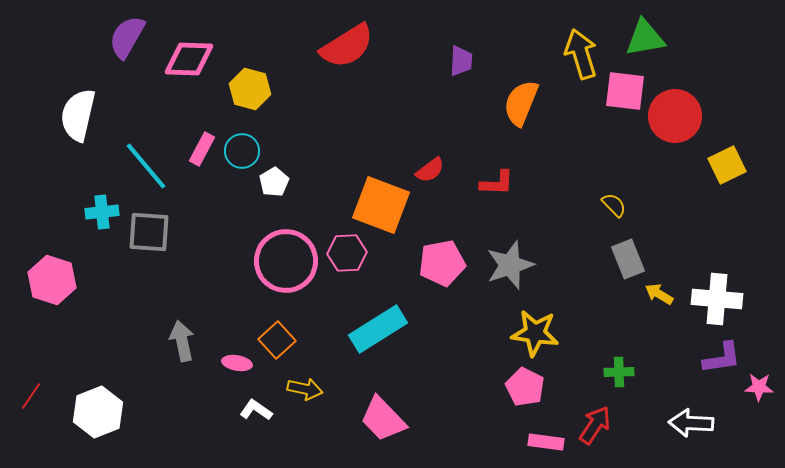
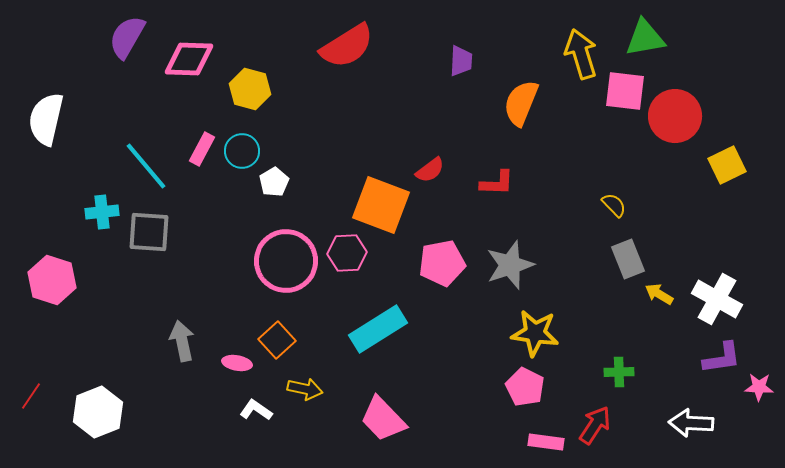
white semicircle at (78, 115): moved 32 px left, 4 px down
white cross at (717, 299): rotated 24 degrees clockwise
